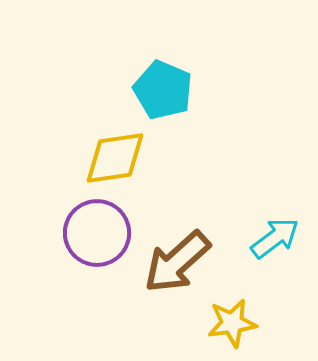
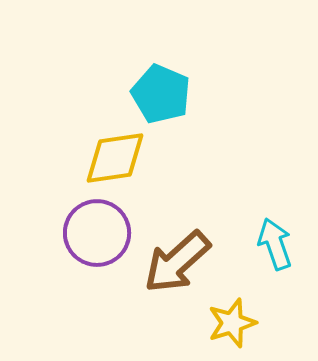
cyan pentagon: moved 2 px left, 4 px down
cyan arrow: moved 6 px down; rotated 72 degrees counterclockwise
yellow star: rotated 9 degrees counterclockwise
